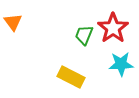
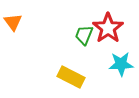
red star: moved 5 px left
